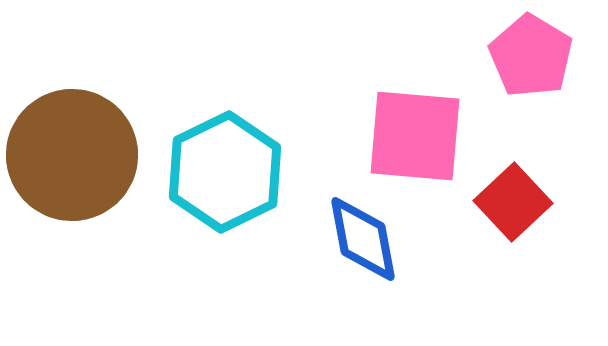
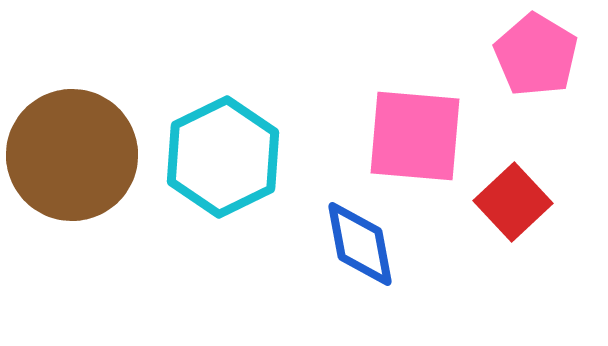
pink pentagon: moved 5 px right, 1 px up
cyan hexagon: moved 2 px left, 15 px up
blue diamond: moved 3 px left, 5 px down
